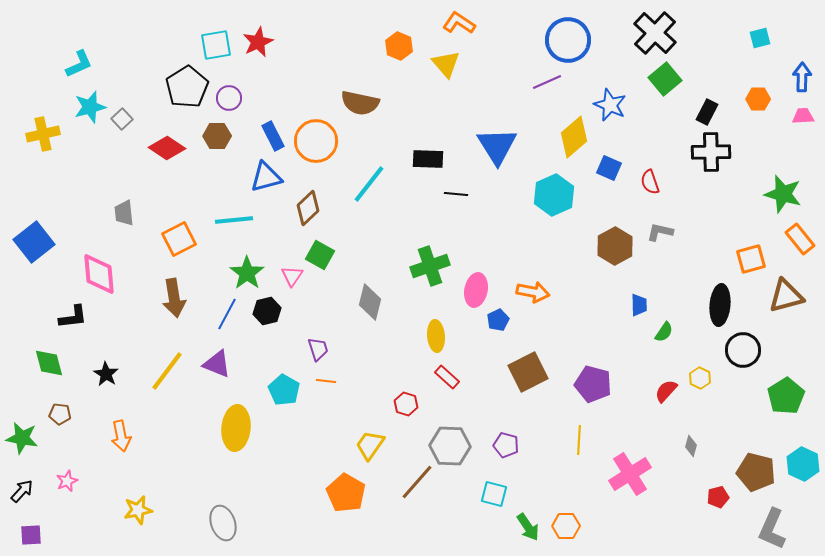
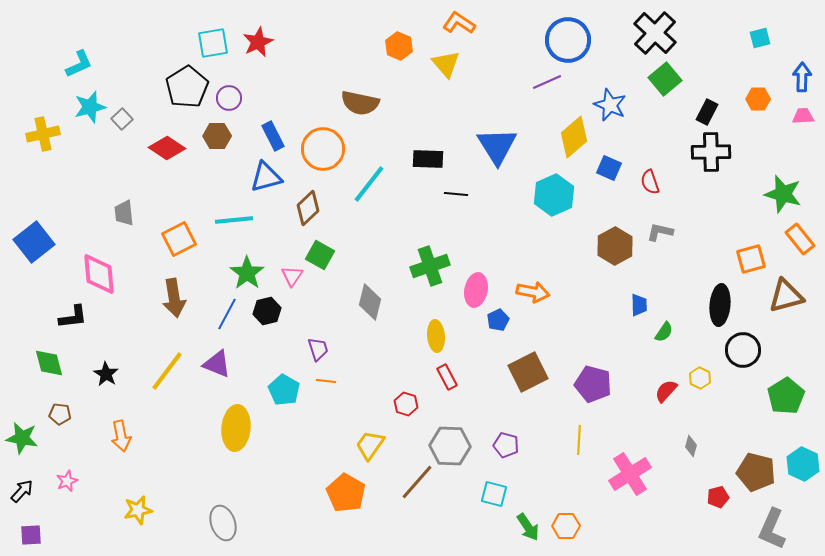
cyan square at (216, 45): moved 3 px left, 2 px up
orange circle at (316, 141): moved 7 px right, 8 px down
red rectangle at (447, 377): rotated 20 degrees clockwise
